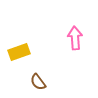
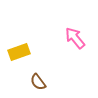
pink arrow: rotated 35 degrees counterclockwise
